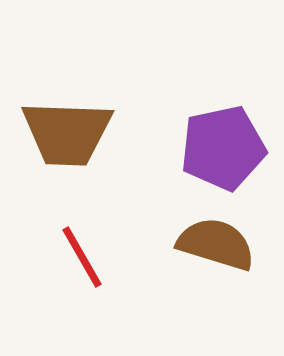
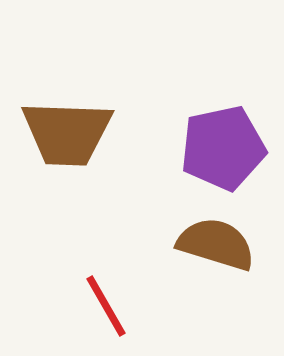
red line: moved 24 px right, 49 px down
